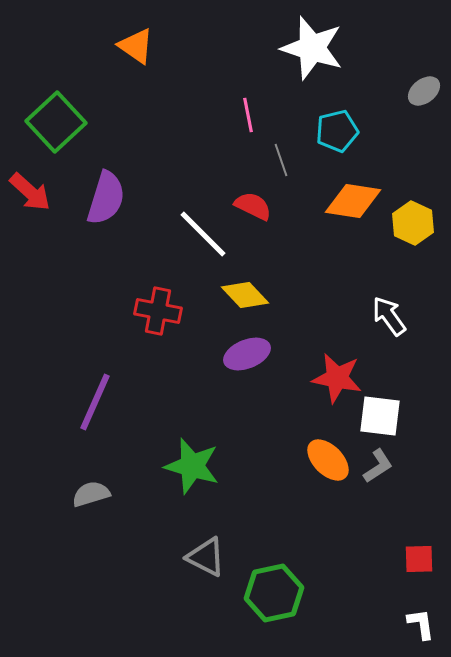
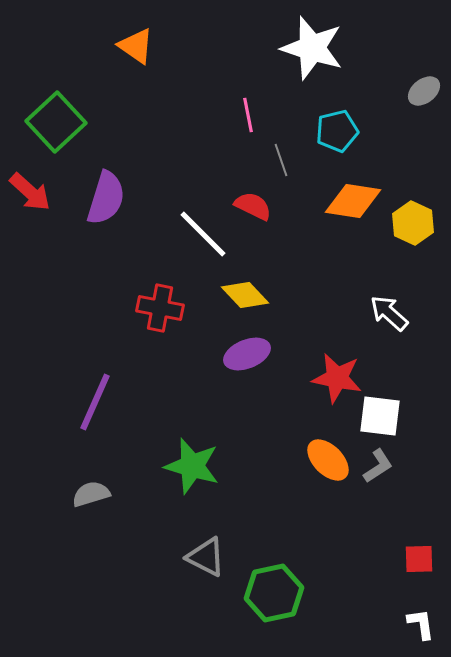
red cross: moved 2 px right, 3 px up
white arrow: moved 3 px up; rotated 12 degrees counterclockwise
